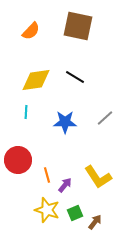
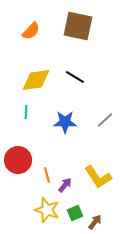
gray line: moved 2 px down
